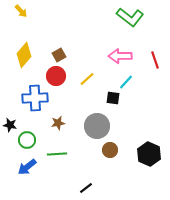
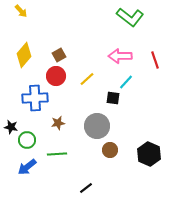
black star: moved 1 px right, 2 px down
